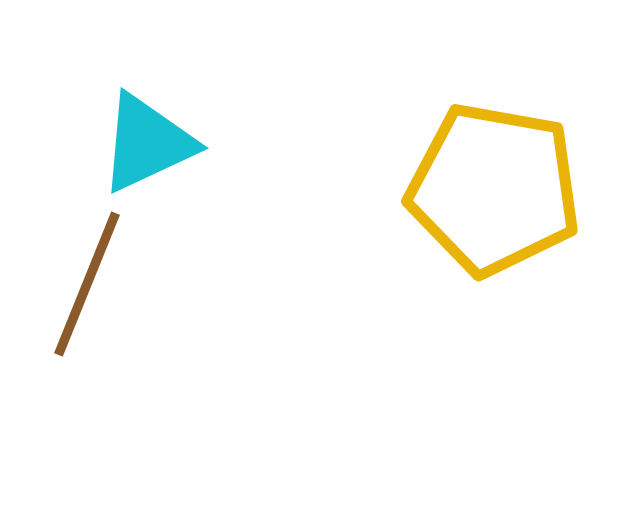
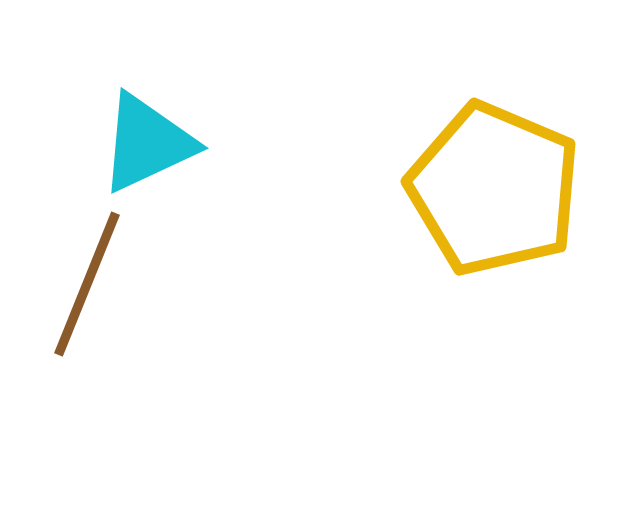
yellow pentagon: rotated 13 degrees clockwise
